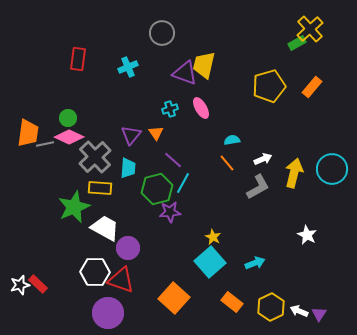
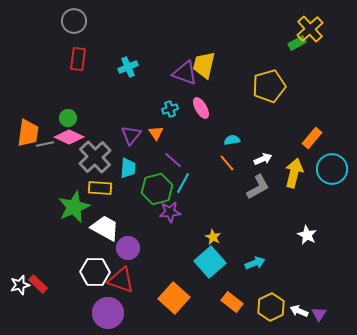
gray circle at (162, 33): moved 88 px left, 12 px up
orange rectangle at (312, 87): moved 51 px down
